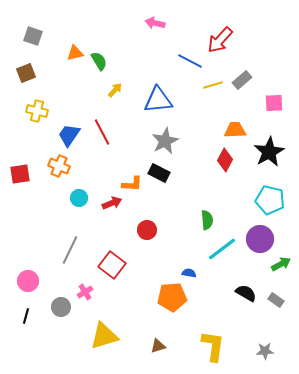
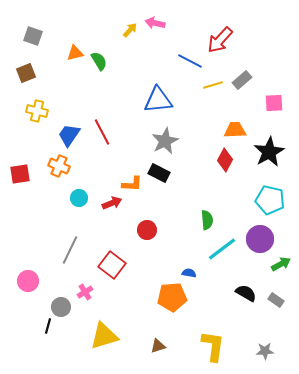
yellow arrow at (115, 90): moved 15 px right, 60 px up
black line at (26, 316): moved 22 px right, 10 px down
